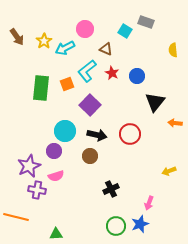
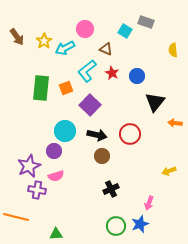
orange square: moved 1 px left, 4 px down
brown circle: moved 12 px right
